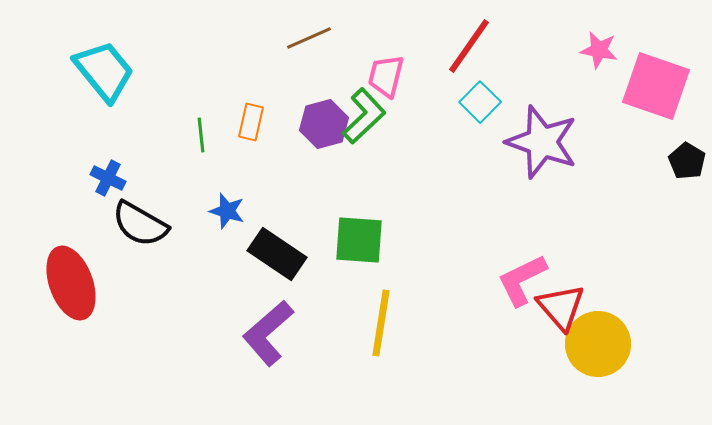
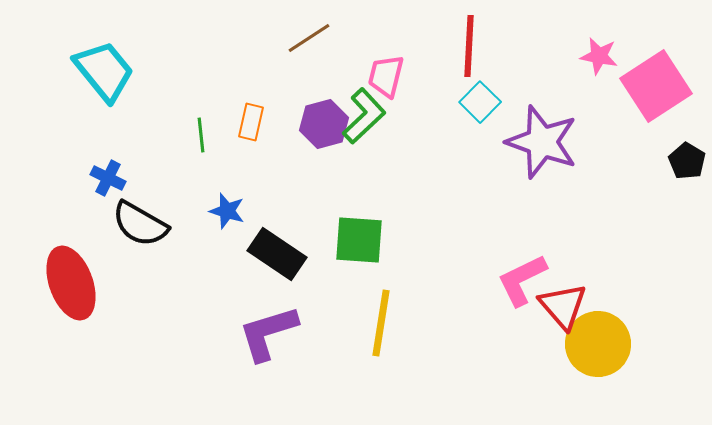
brown line: rotated 9 degrees counterclockwise
red line: rotated 32 degrees counterclockwise
pink star: moved 6 px down
pink square: rotated 38 degrees clockwise
red triangle: moved 2 px right, 1 px up
purple L-shape: rotated 24 degrees clockwise
